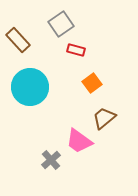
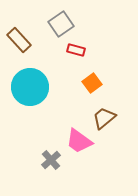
brown rectangle: moved 1 px right
